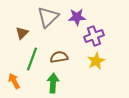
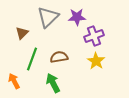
yellow star: rotated 12 degrees counterclockwise
green arrow: rotated 30 degrees counterclockwise
